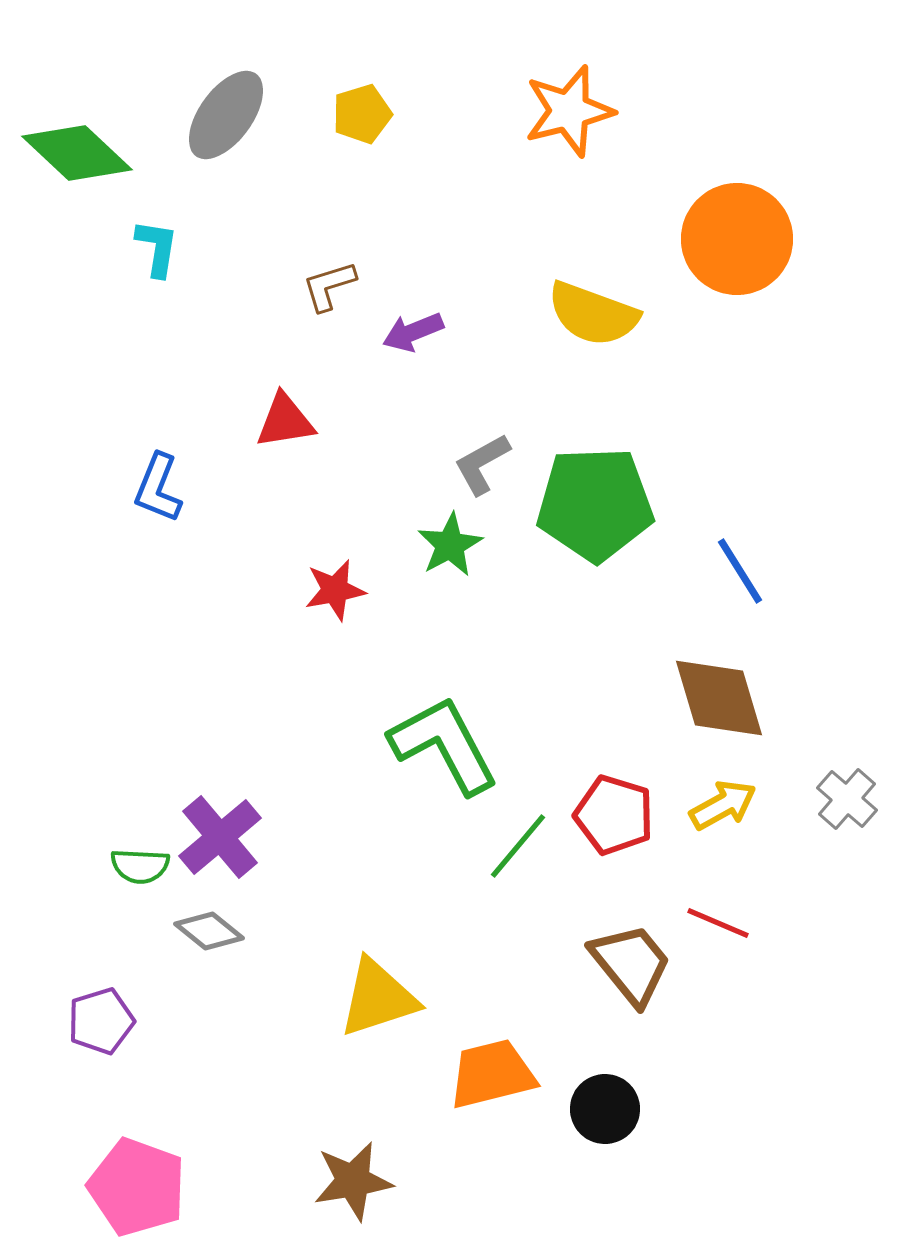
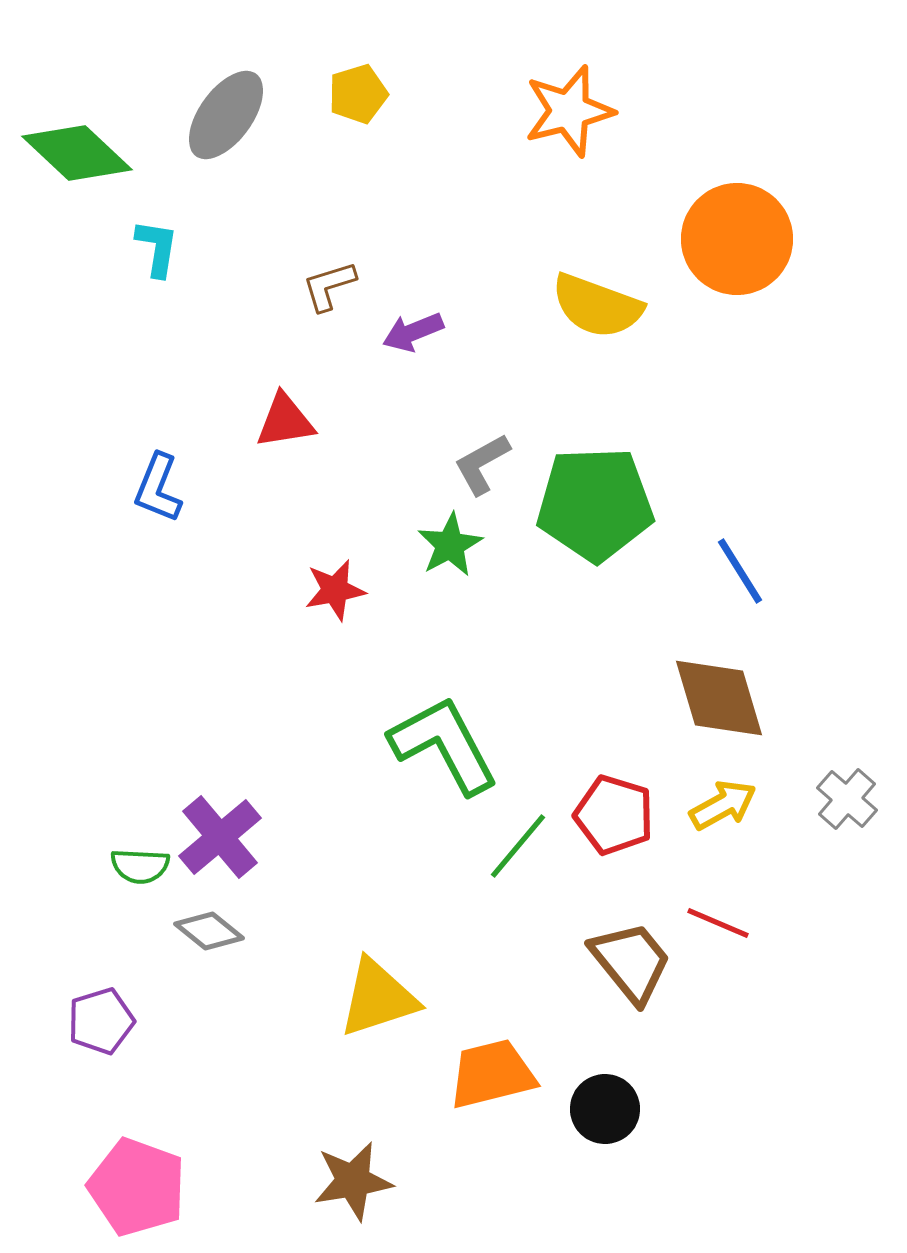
yellow pentagon: moved 4 px left, 20 px up
yellow semicircle: moved 4 px right, 8 px up
brown trapezoid: moved 2 px up
